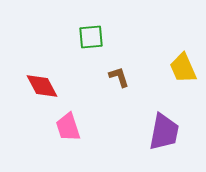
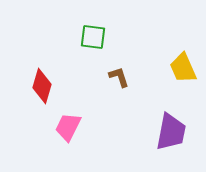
green square: moved 2 px right; rotated 12 degrees clockwise
red diamond: rotated 44 degrees clockwise
pink trapezoid: rotated 44 degrees clockwise
purple trapezoid: moved 7 px right
